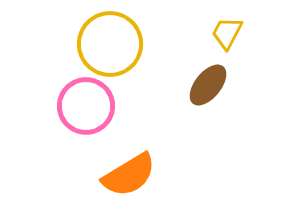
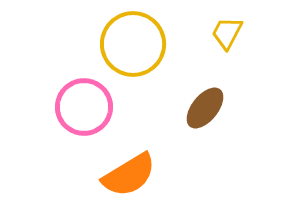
yellow circle: moved 23 px right
brown ellipse: moved 3 px left, 23 px down
pink circle: moved 2 px left, 1 px down
